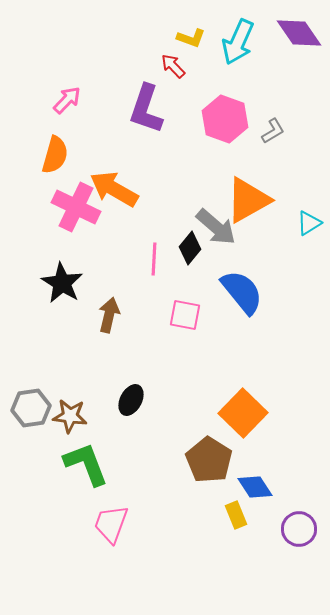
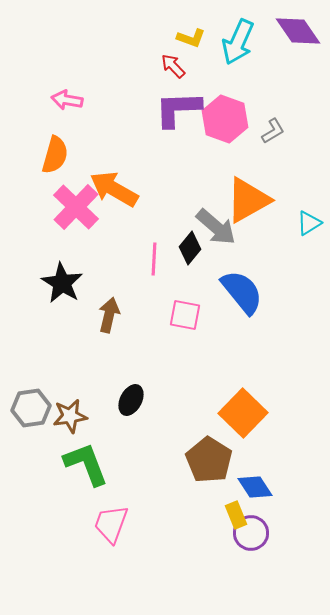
purple diamond: moved 1 px left, 2 px up
pink arrow: rotated 124 degrees counterclockwise
purple L-shape: moved 32 px right; rotated 69 degrees clockwise
pink cross: rotated 18 degrees clockwise
brown star: rotated 16 degrees counterclockwise
purple circle: moved 48 px left, 4 px down
